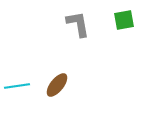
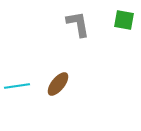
green square: rotated 20 degrees clockwise
brown ellipse: moved 1 px right, 1 px up
